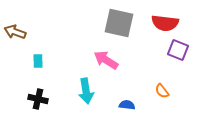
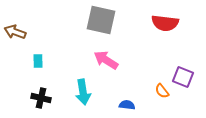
gray square: moved 18 px left, 3 px up
purple square: moved 5 px right, 27 px down
cyan arrow: moved 3 px left, 1 px down
black cross: moved 3 px right, 1 px up
